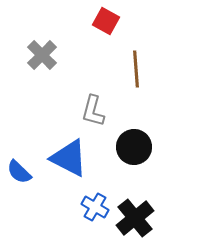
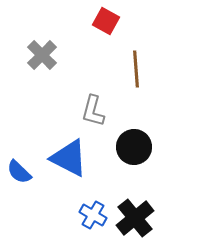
blue cross: moved 2 px left, 8 px down
